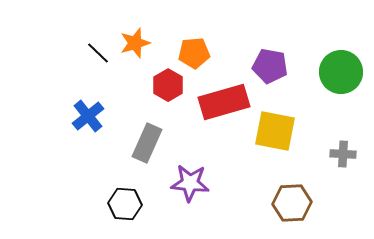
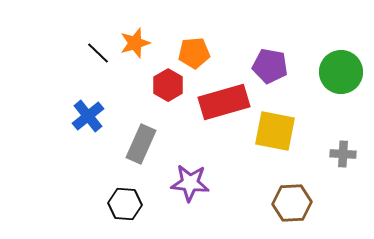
gray rectangle: moved 6 px left, 1 px down
